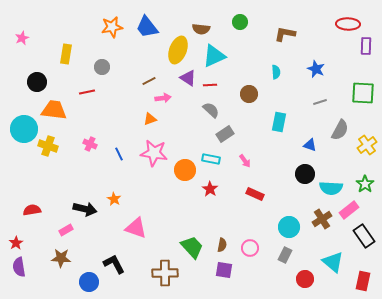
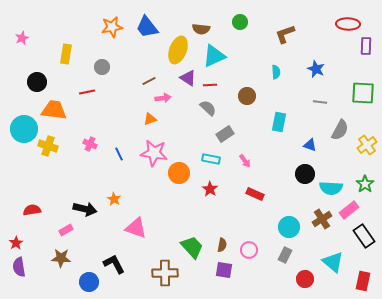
brown L-shape at (285, 34): rotated 30 degrees counterclockwise
brown circle at (249, 94): moved 2 px left, 2 px down
gray line at (320, 102): rotated 24 degrees clockwise
gray semicircle at (211, 110): moved 3 px left, 2 px up
orange circle at (185, 170): moved 6 px left, 3 px down
pink circle at (250, 248): moved 1 px left, 2 px down
